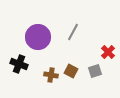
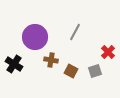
gray line: moved 2 px right
purple circle: moved 3 px left
black cross: moved 5 px left; rotated 12 degrees clockwise
brown cross: moved 15 px up
